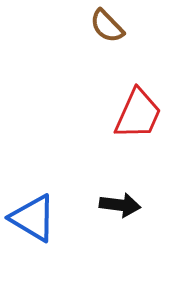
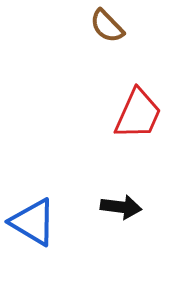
black arrow: moved 1 px right, 2 px down
blue triangle: moved 4 px down
